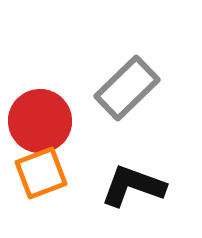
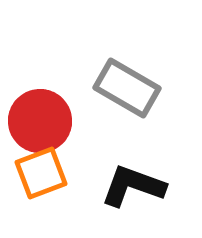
gray rectangle: rotated 74 degrees clockwise
